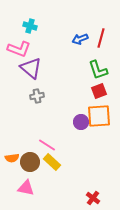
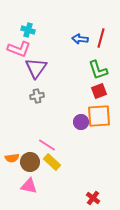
cyan cross: moved 2 px left, 4 px down
blue arrow: rotated 28 degrees clockwise
purple triangle: moved 5 px right; rotated 25 degrees clockwise
pink triangle: moved 3 px right, 2 px up
